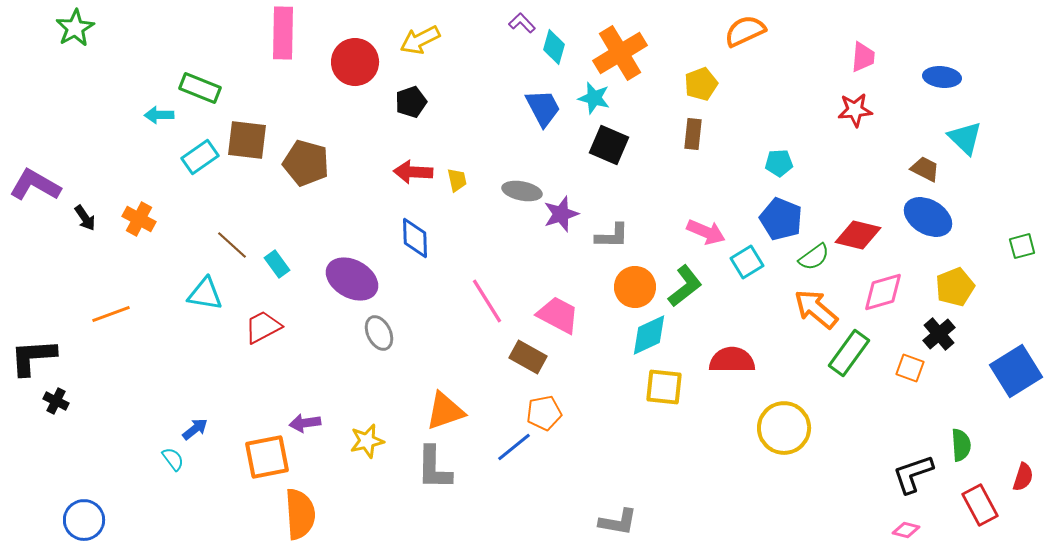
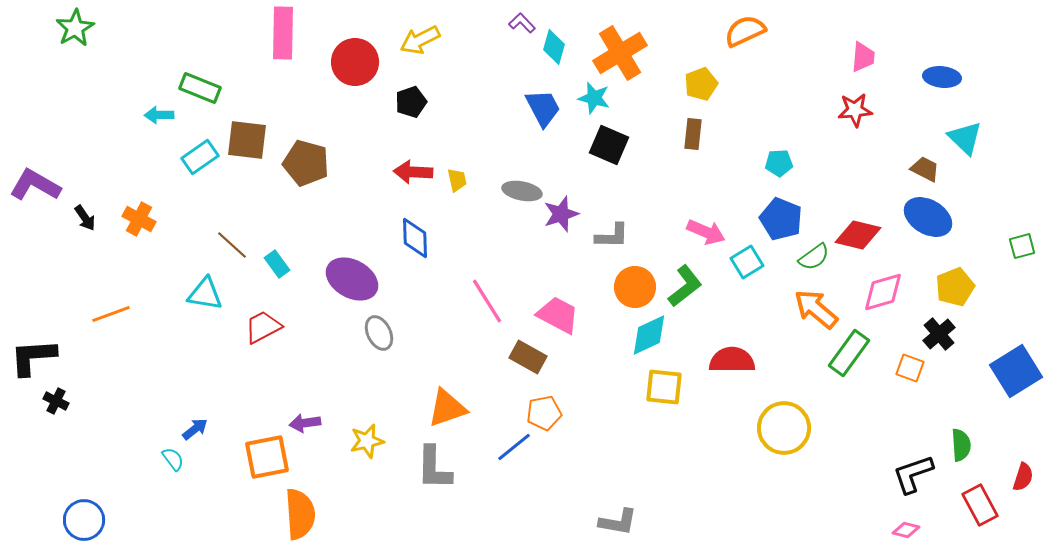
orange triangle at (445, 411): moved 2 px right, 3 px up
